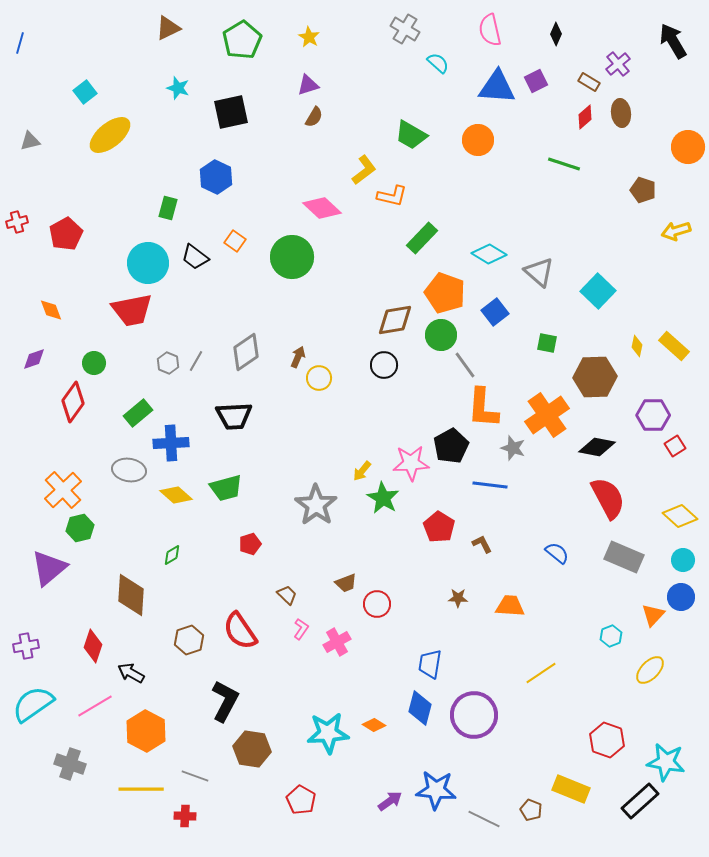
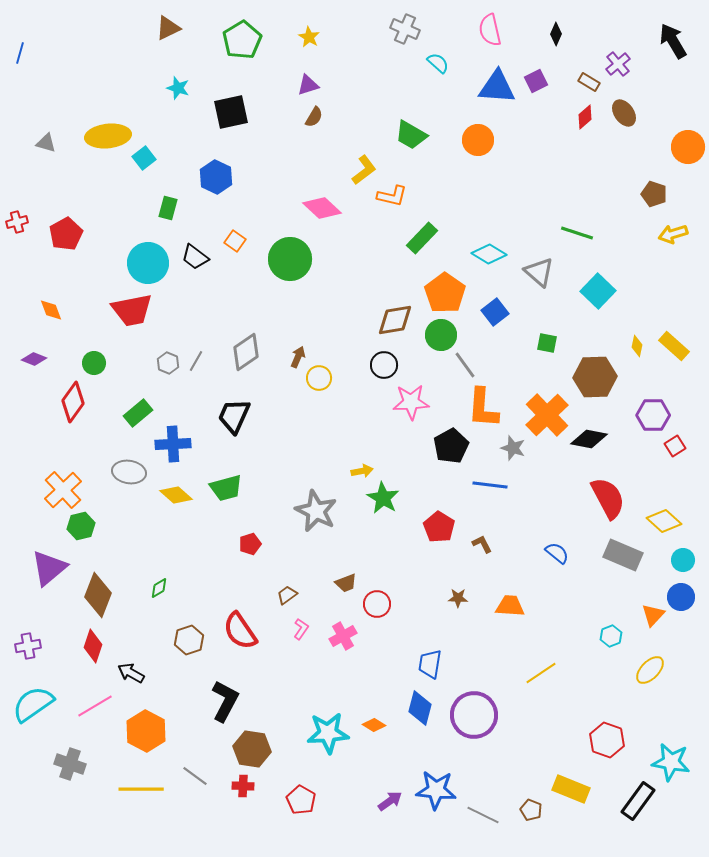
gray cross at (405, 29): rotated 8 degrees counterclockwise
blue line at (20, 43): moved 10 px down
cyan square at (85, 92): moved 59 px right, 66 px down
brown ellipse at (621, 113): moved 3 px right; rotated 28 degrees counterclockwise
yellow ellipse at (110, 135): moved 2 px left, 1 px down; rotated 33 degrees clockwise
gray triangle at (30, 141): moved 16 px right, 2 px down; rotated 30 degrees clockwise
green line at (564, 164): moved 13 px right, 69 px down
brown pentagon at (643, 190): moved 11 px right, 4 px down
yellow arrow at (676, 231): moved 3 px left, 3 px down
green circle at (292, 257): moved 2 px left, 2 px down
orange pentagon at (445, 293): rotated 15 degrees clockwise
purple diamond at (34, 359): rotated 40 degrees clockwise
orange cross at (547, 415): rotated 9 degrees counterclockwise
black trapezoid at (234, 416): rotated 117 degrees clockwise
blue cross at (171, 443): moved 2 px right, 1 px down
black diamond at (597, 447): moved 8 px left, 8 px up
pink star at (411, 463): moved 61 px up
gray ellipse at (129, 470): moved 2 px down
yellow arrow at (362, 471): rotated 140 degrees counterclockwise
gray star at (316, 505): moved 6 px down; rotated 9 degrees counterclockwise
yellow diamond at (680, 516): moved 16 px left, 5 px down
green hexagon at (80, 528): moved 1 px right, 2 px up
green diamond at (172, 555): moved 13 px left, 33 px down
gray rectangle at (624, 557): moved 1 px left, 2 px up
brown diamond at (131, 595): moved 33 px left; rotated 18 degrees clockwise
brown trapezoid at (287, 595): rotated 80 degrees counterclockwise
pink cross at (337, 642): moved 6 px right, 6 px up
purple cross at (26, 646): moved 2 px right
cyan star at (666, 762): moved 5 px right
gray line at (195, 776): rotated 16 degrees clockwise
black rectangle at (640, 801): moved 2 px left; rotated 12 degrees counterclockwise
red cross at (185, 816): moved 58 px right, 30 px up
gray line at (484, 819): moved 1 px left, 4 px up
